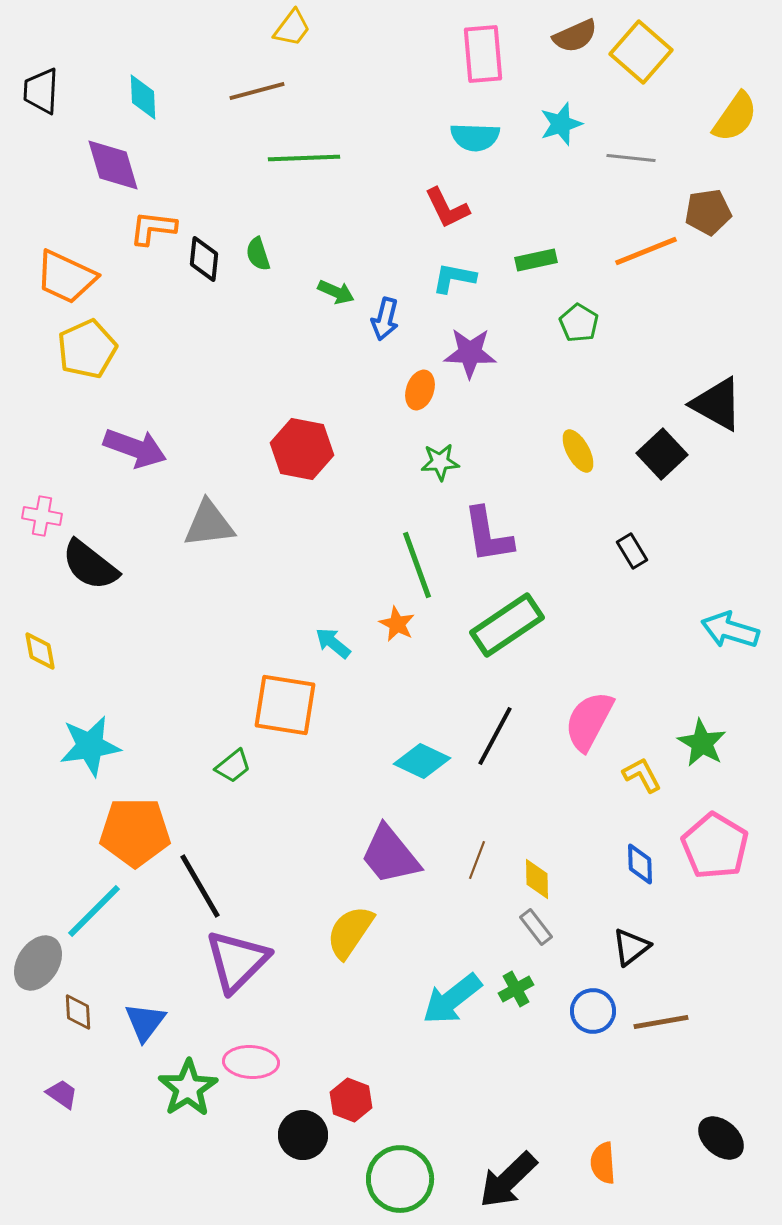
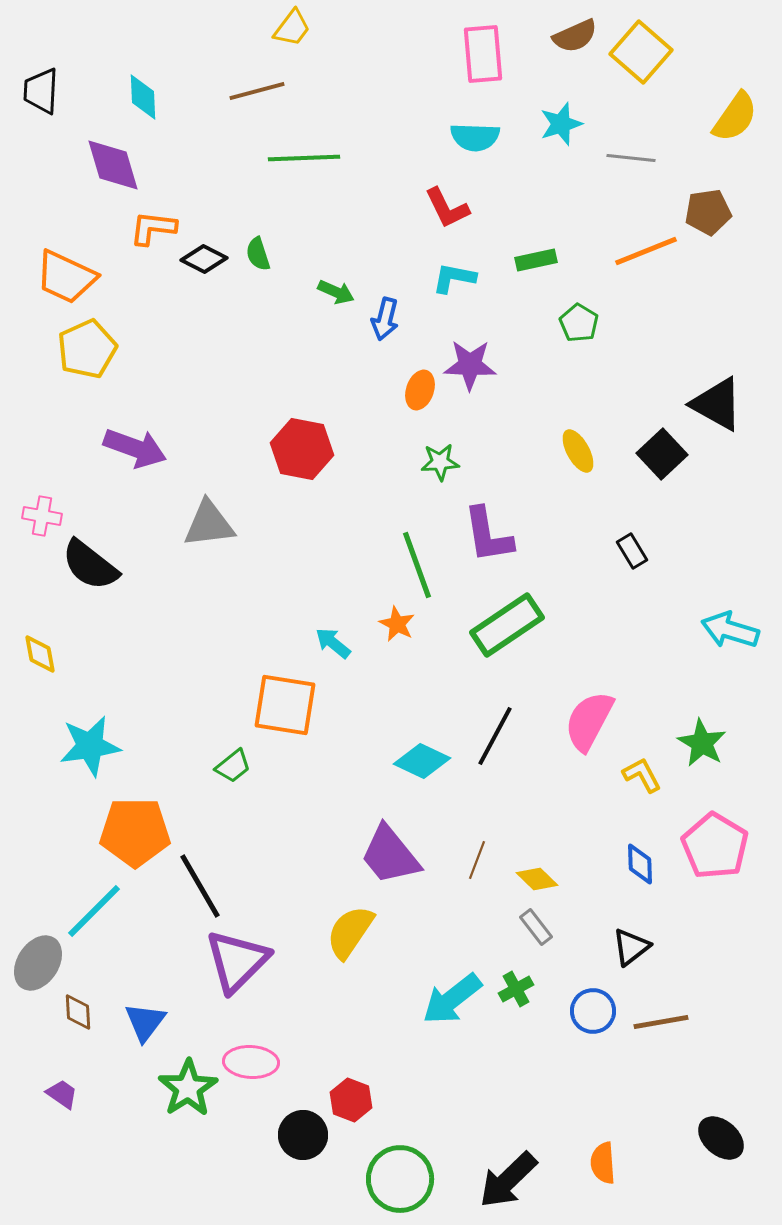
black diamond at (204, 259): rotated 69 degrees counterclockwise
purple star at (470, 353): moved 12 px down
yellow diamond at (40, 651): moved 3 px down
yellow diamond at (537, 879): rotated 45 degrees counterclockwise
